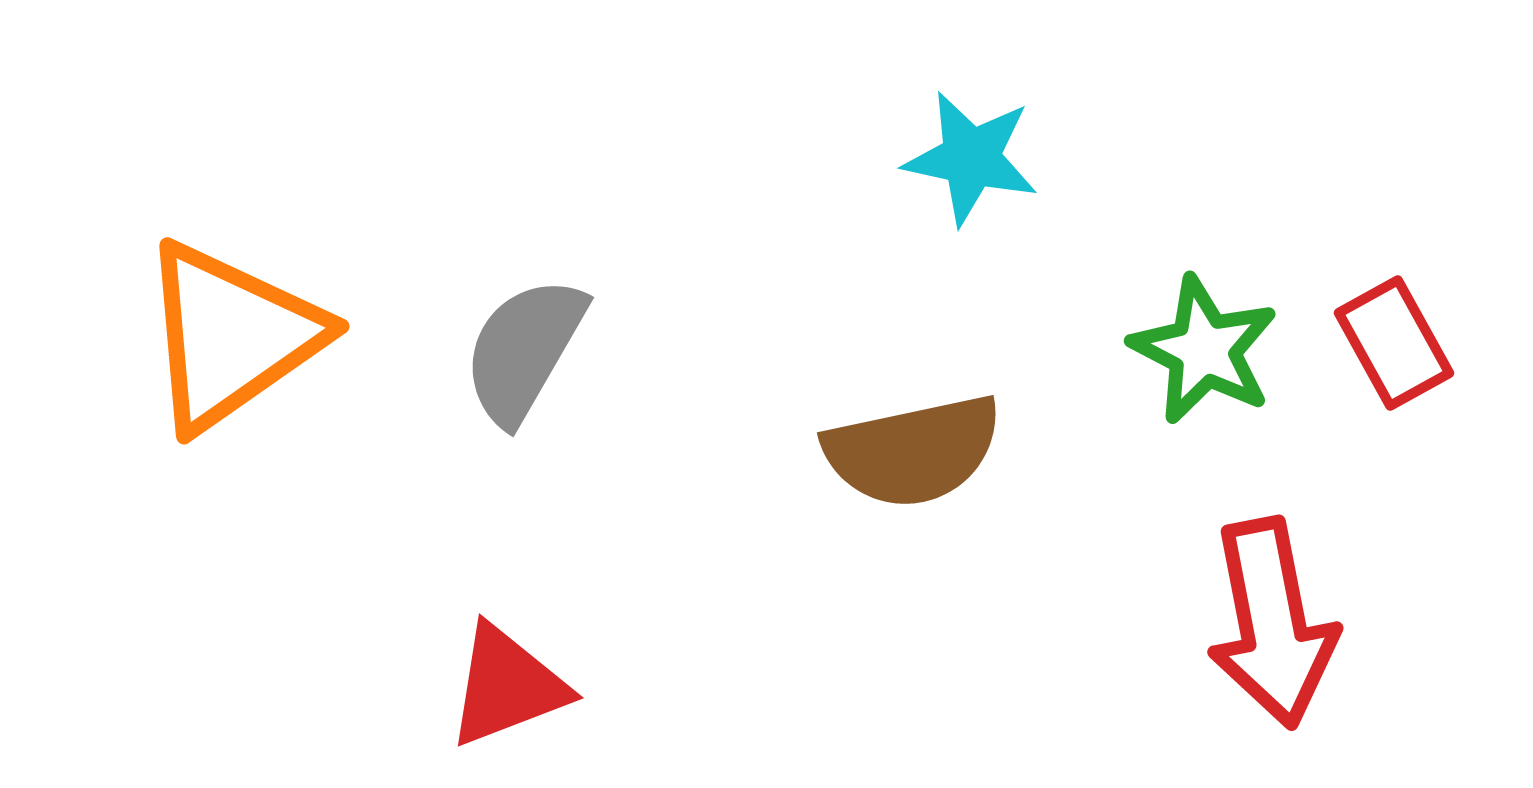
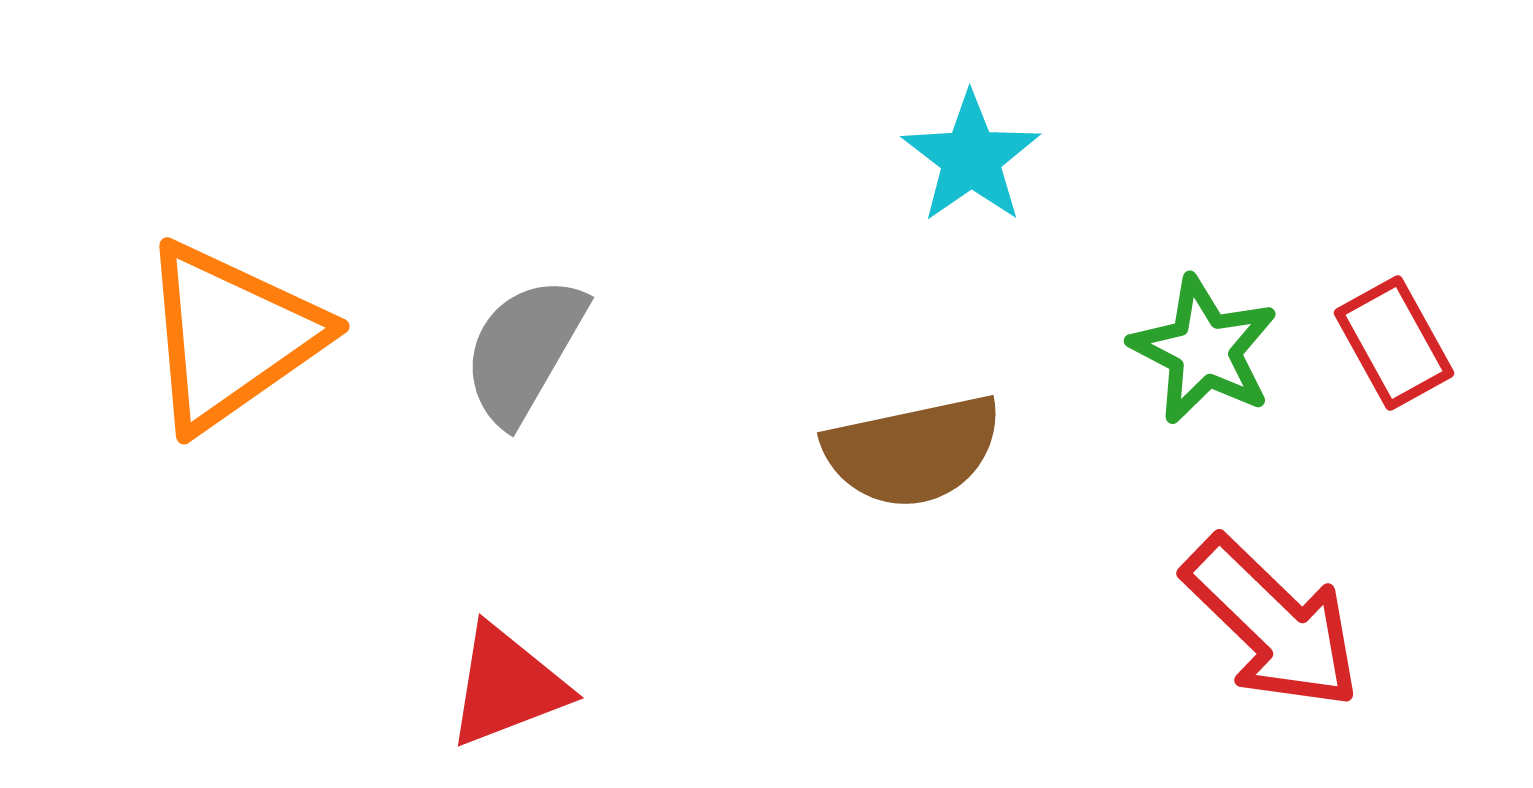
cyan star: rotated 25 degrees clockwise
red arrow: rotated 35 degrees counterclockwise
